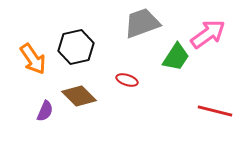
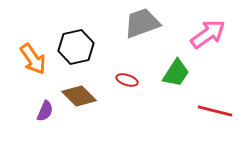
green trapezoid: moved 16 px down
